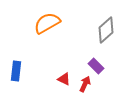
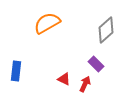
purple rectangle: moved 2 px up
